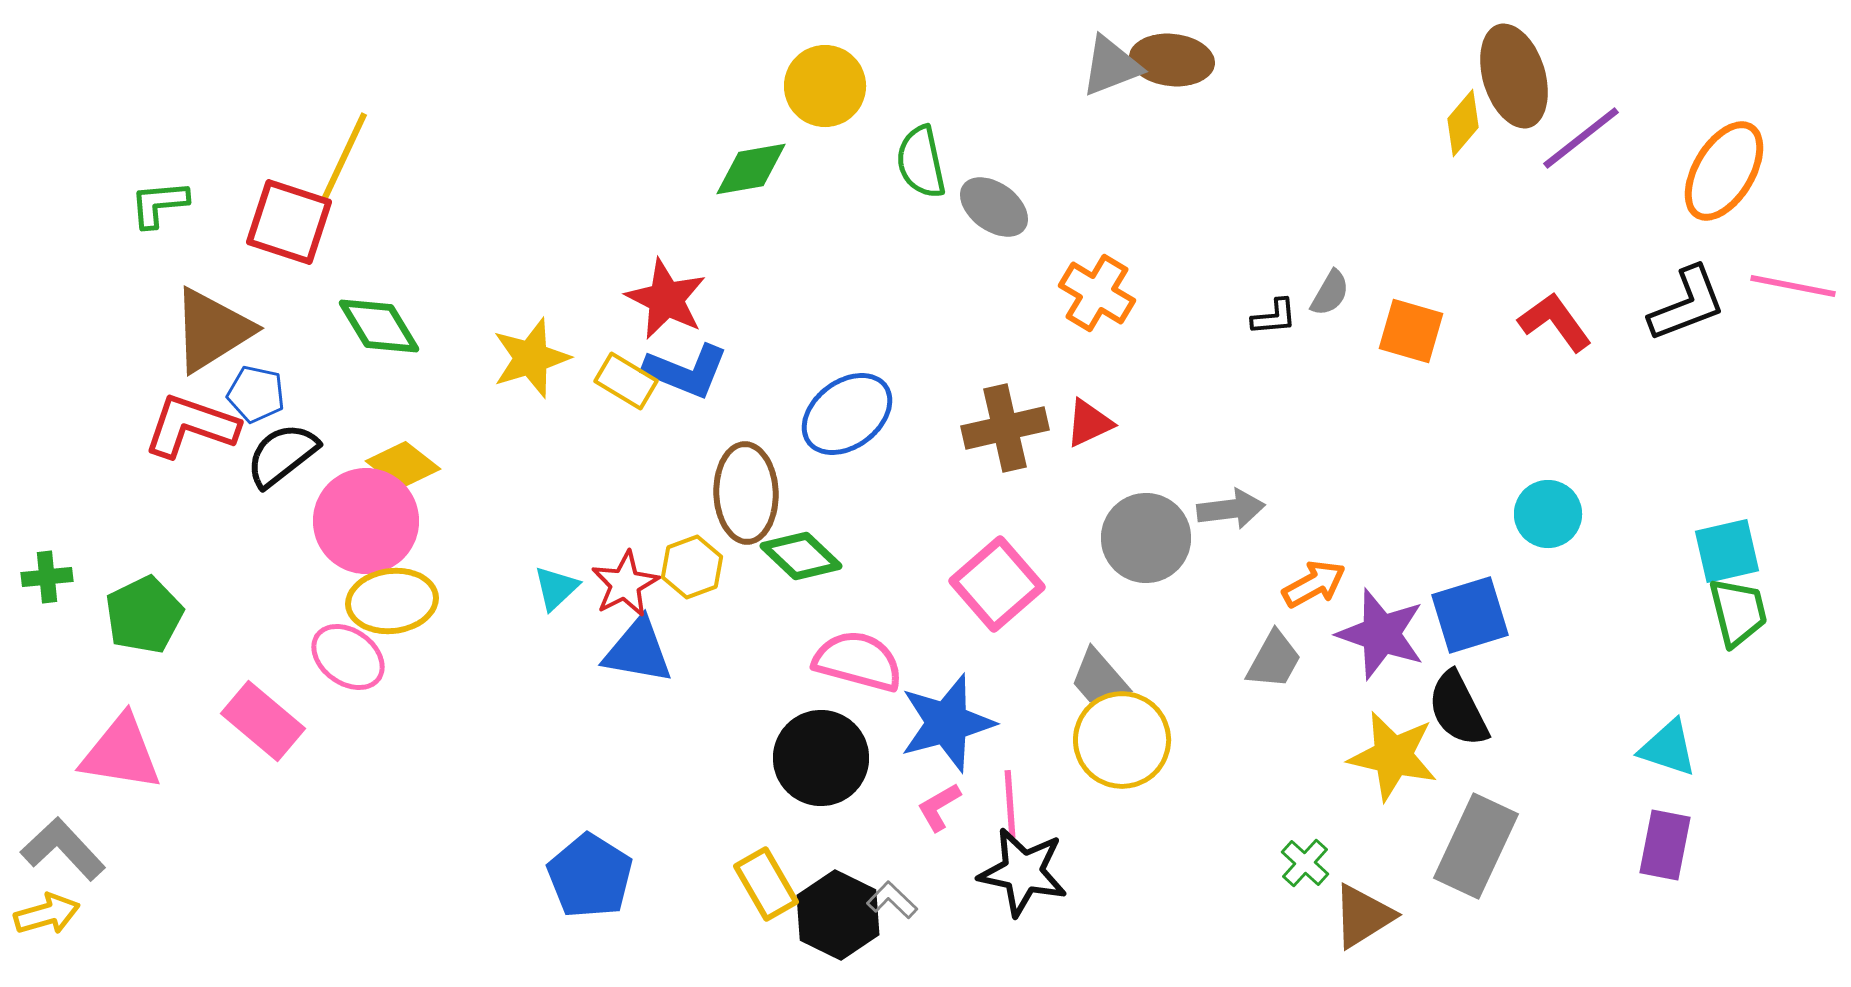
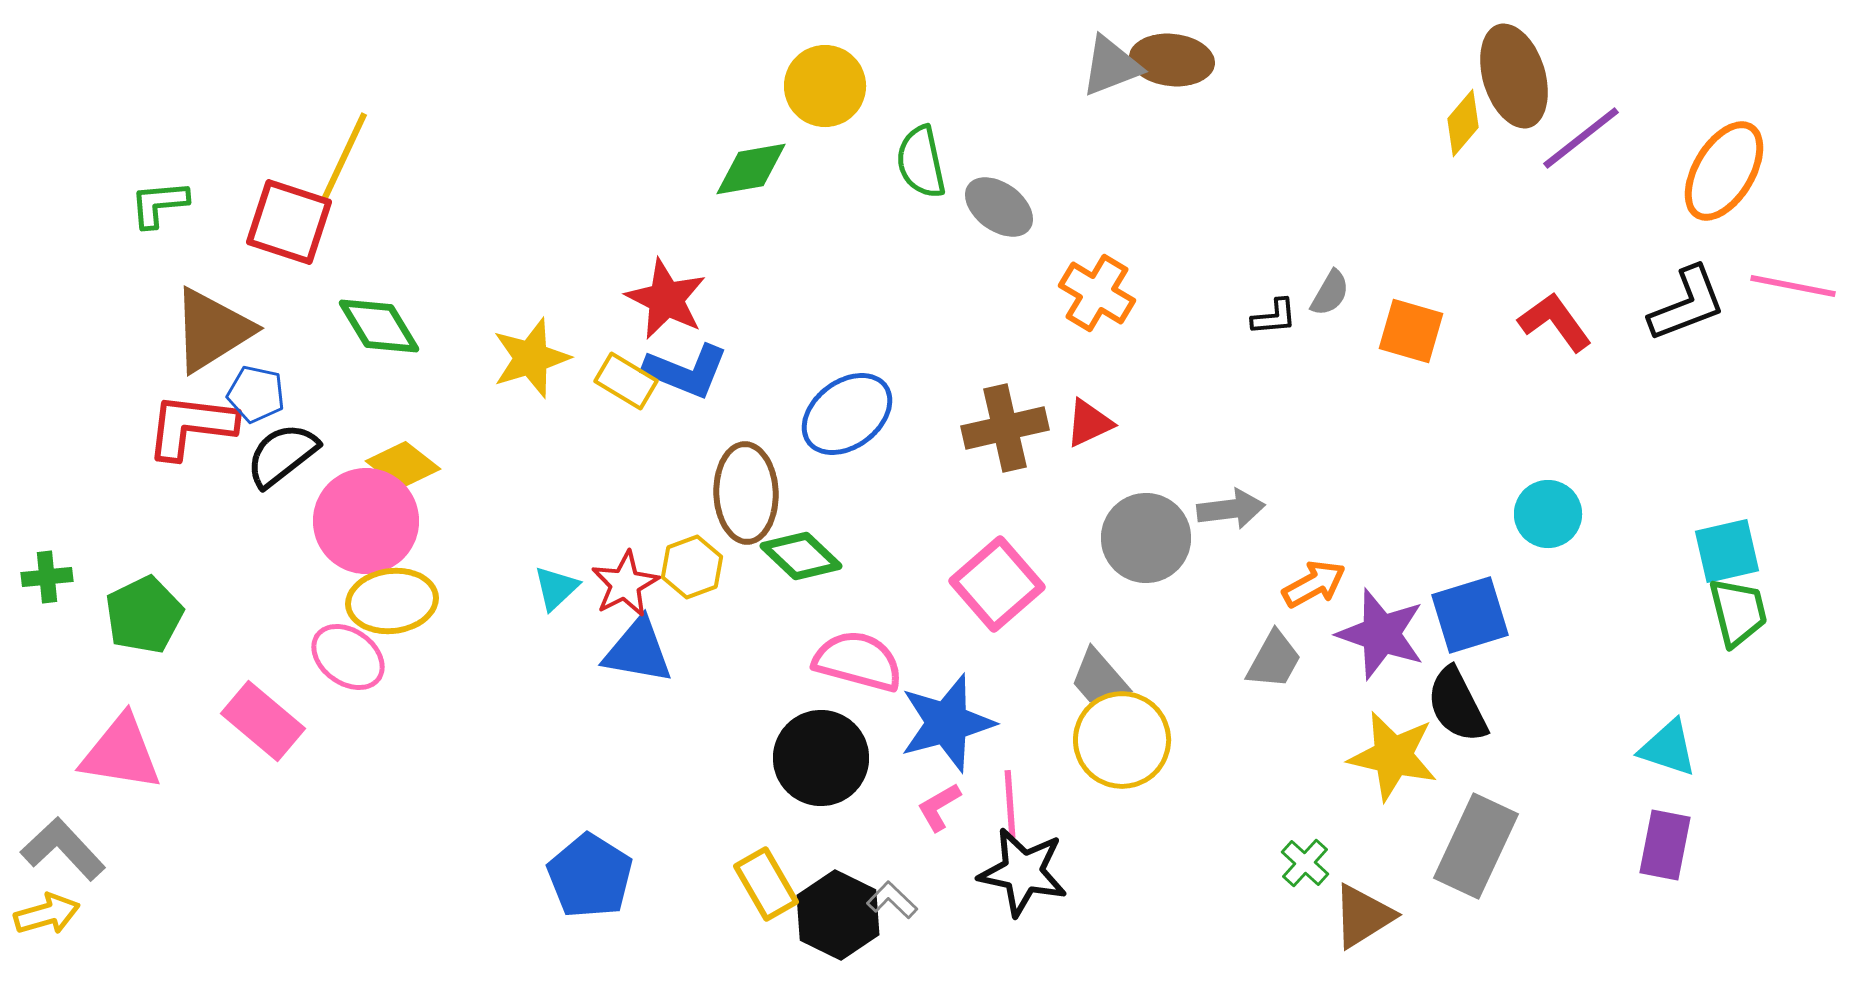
gray ellipse at (994, 207): moved 5 px right
red L-shape at (191, 426): rotated 12 degrees counterclockwise
black semicircle at (1458, 709): moved 1 px left, 4 px up
